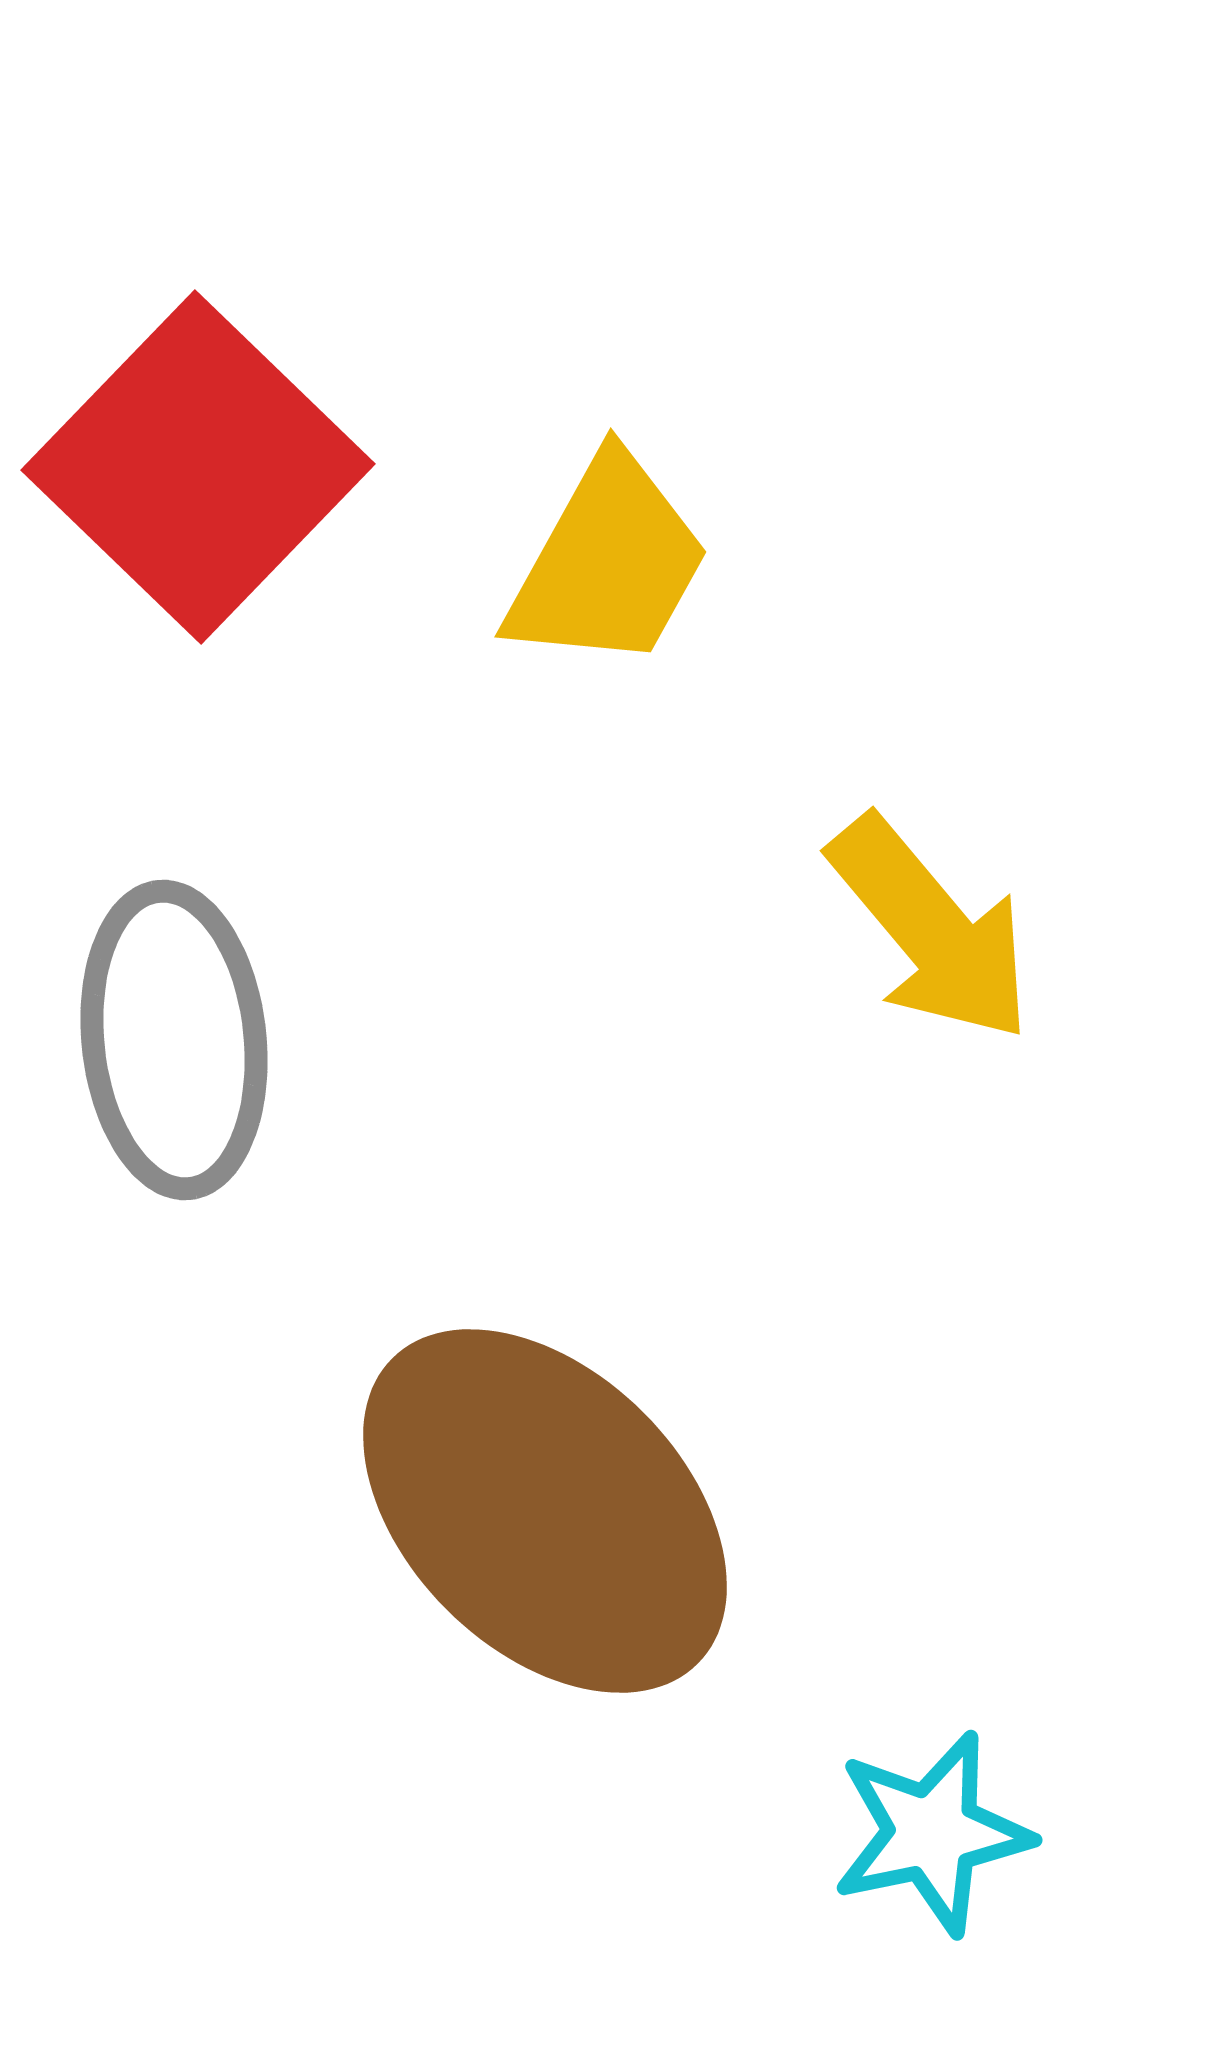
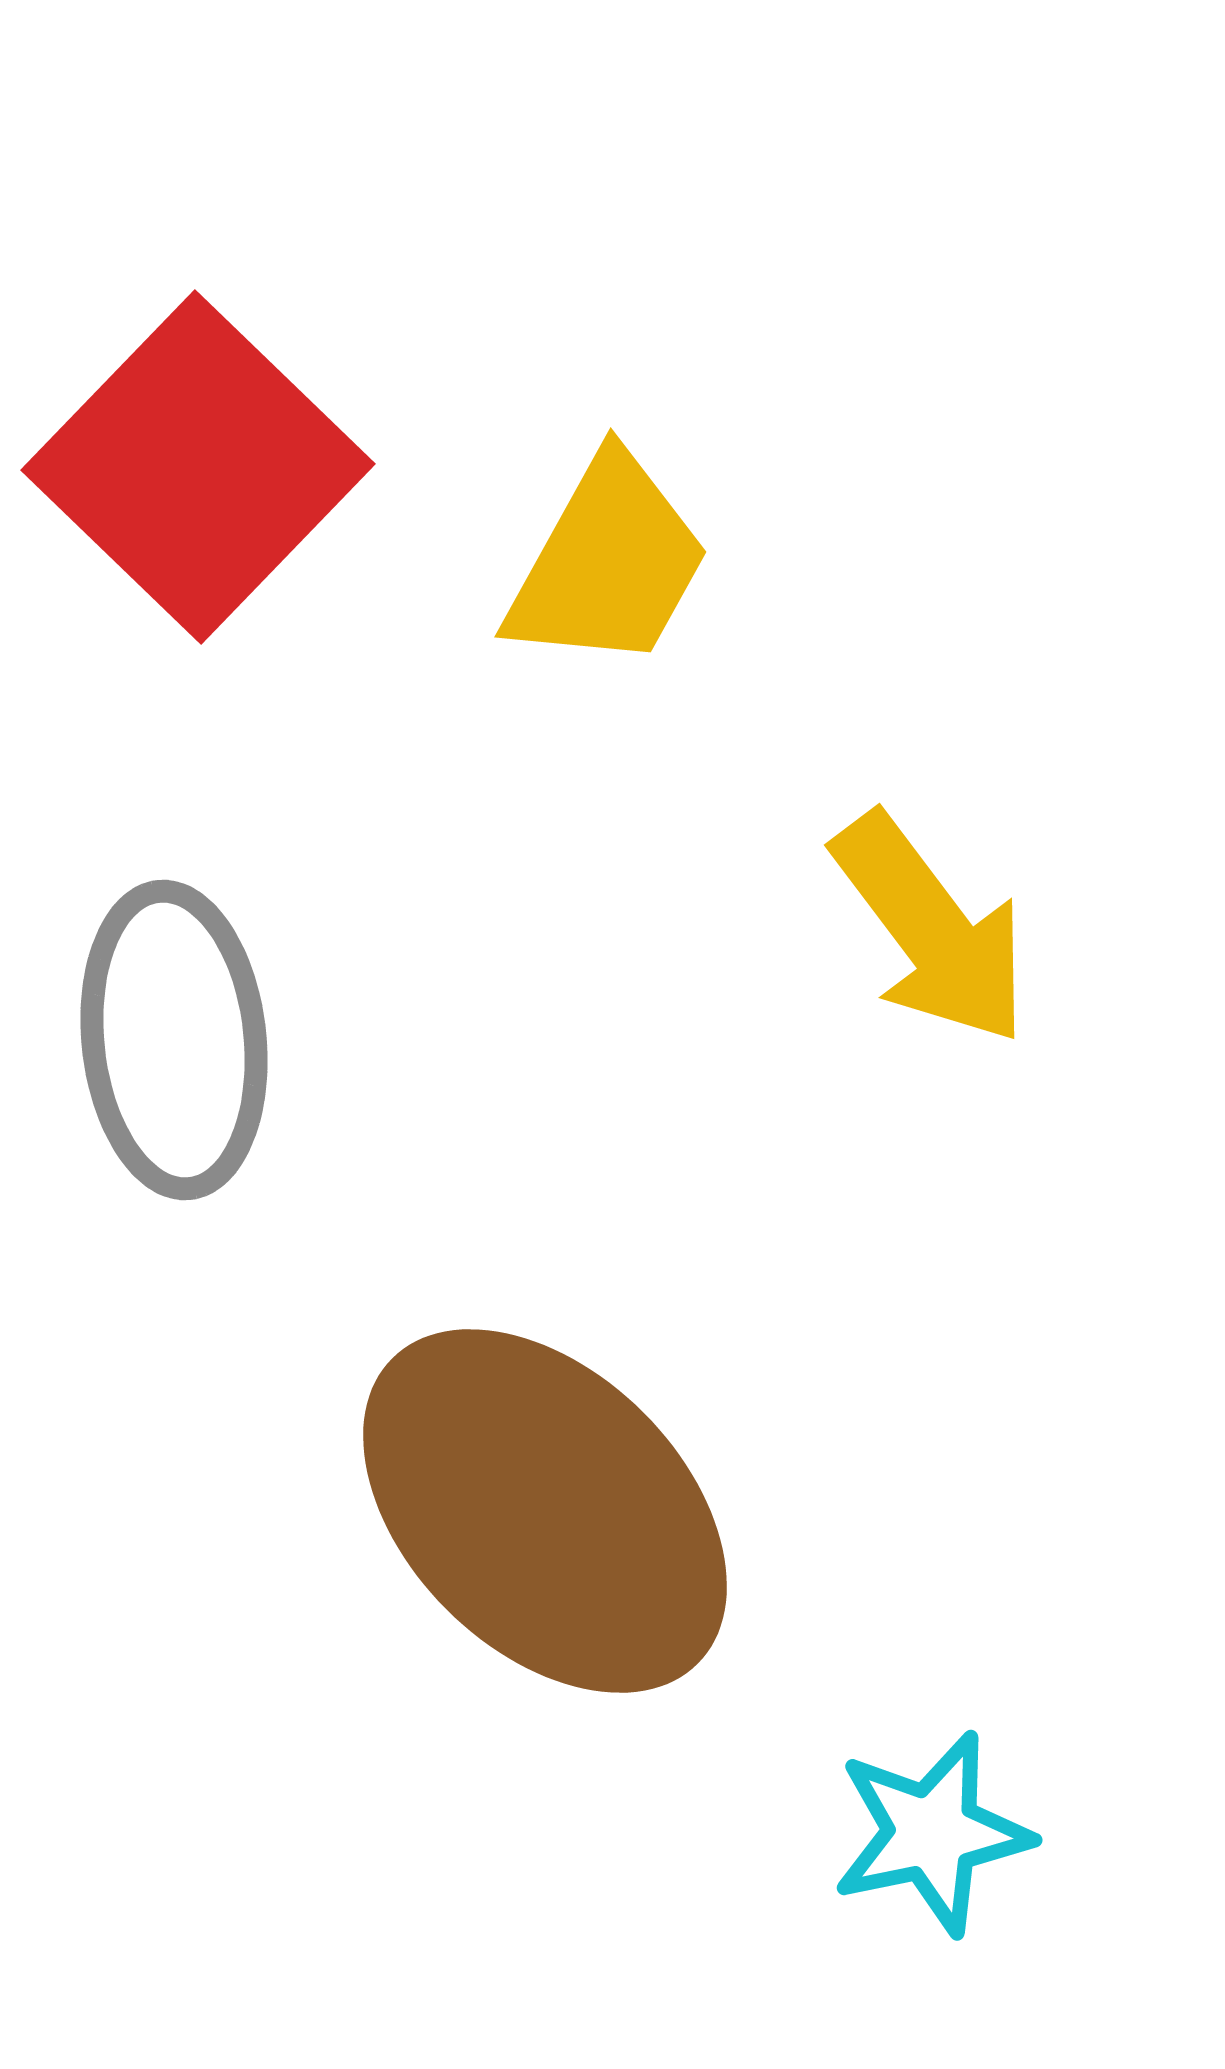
yellow arrow: rotated 3 degrees clockwise
